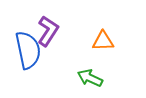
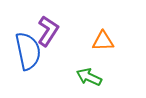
blue semicircle: moved 1 px down
green arrow: moved 1 px left, 1 px up
